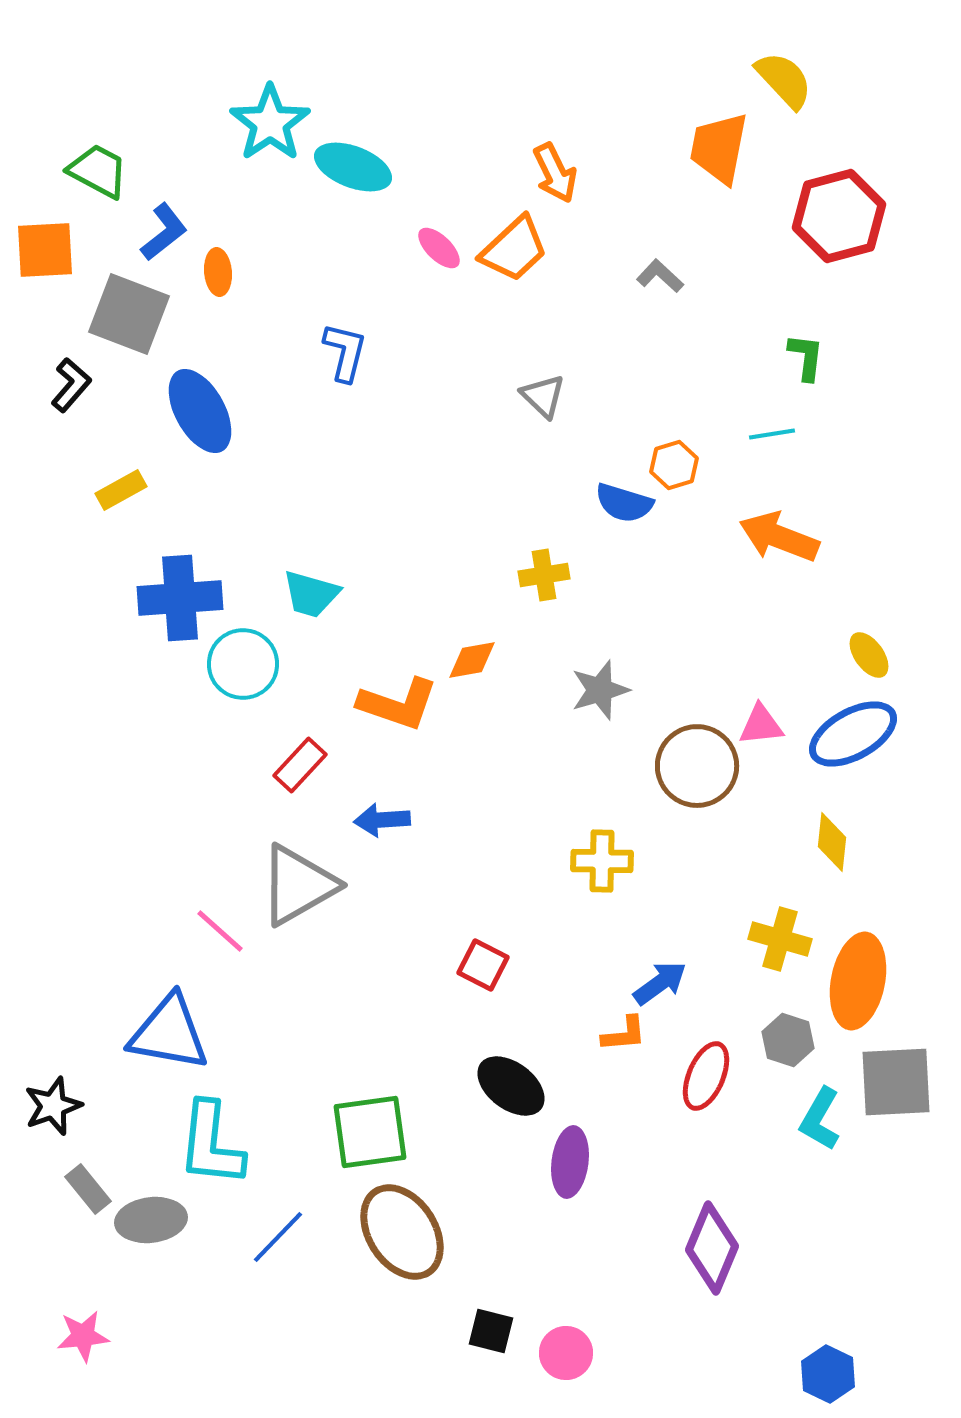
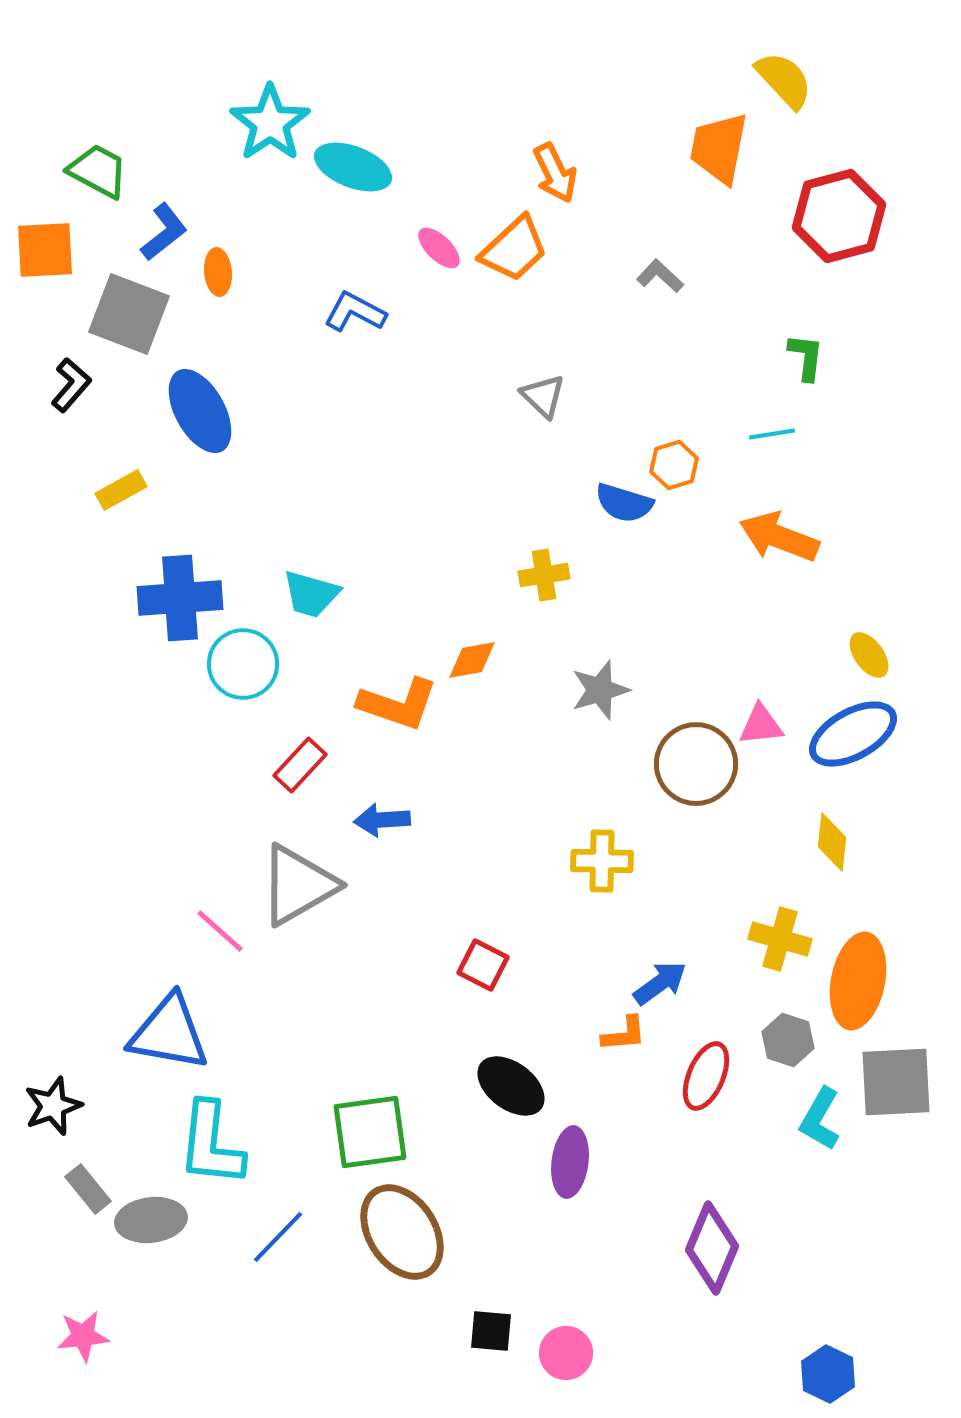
blue L-shape at (345, 352): moved 10 px right, 40 px up; rotated 76 degrees counterclockwise
brown circle at (697, 766): moved 1 px left, 2 px up
black square at (491, 1331): rotated 9 degrees counterclockwise
